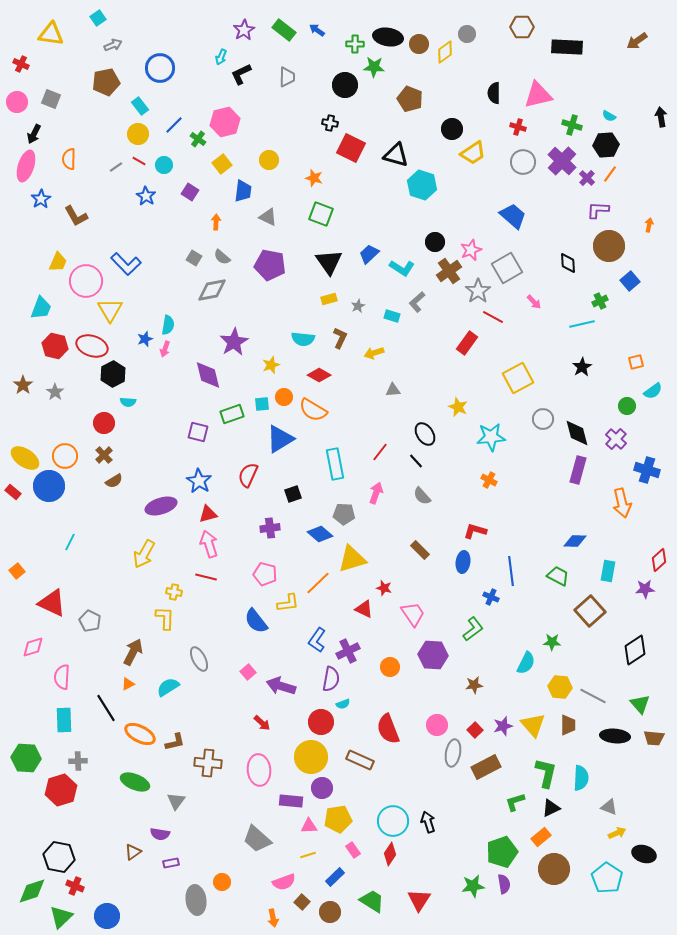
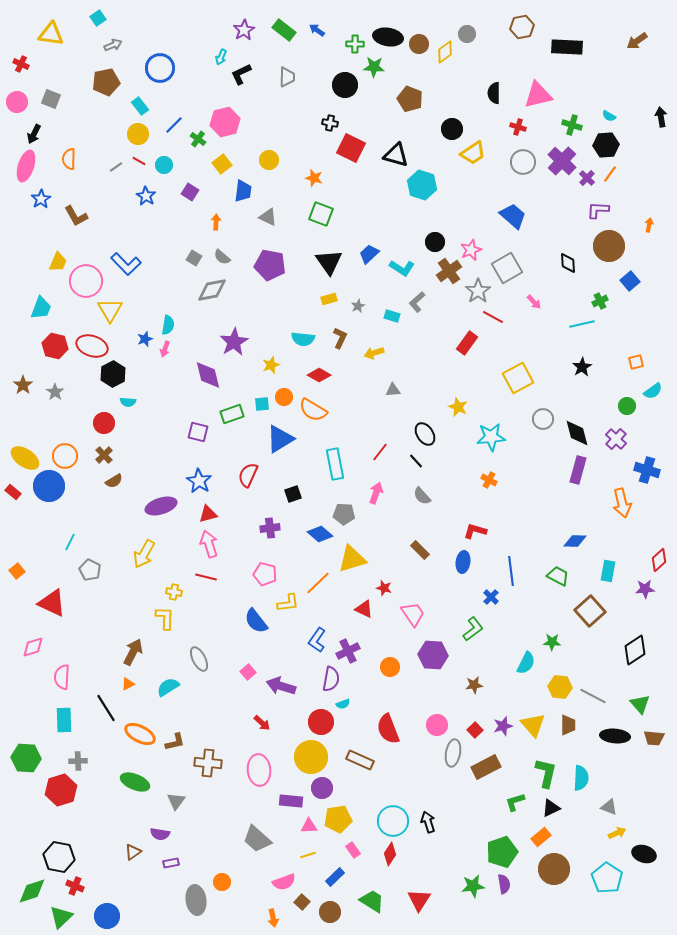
brown hexagon at (522, 27): rotated 10 degrees counterclockwise
blue cross at (491, 597): rotated 21 degrees clockwise
gray pentagon at (90, 621): moved 51 px up
